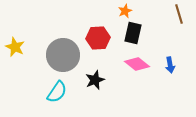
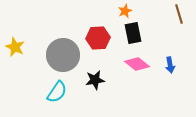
black rectangle: rotated 25 degrees counterclockwise
black star: rotated 12 degrees clockwise
